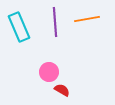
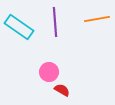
orange line: moved 10 px right
cyan rectangle: rotated 32 degrees counterclockwise
